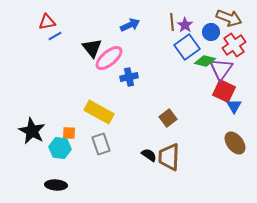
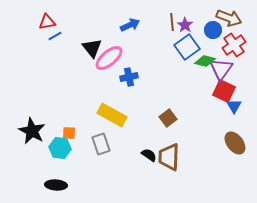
blue circle: moved 2 px right, 2 px up
yellow rectangle: moved 13 px right, 3 px down
